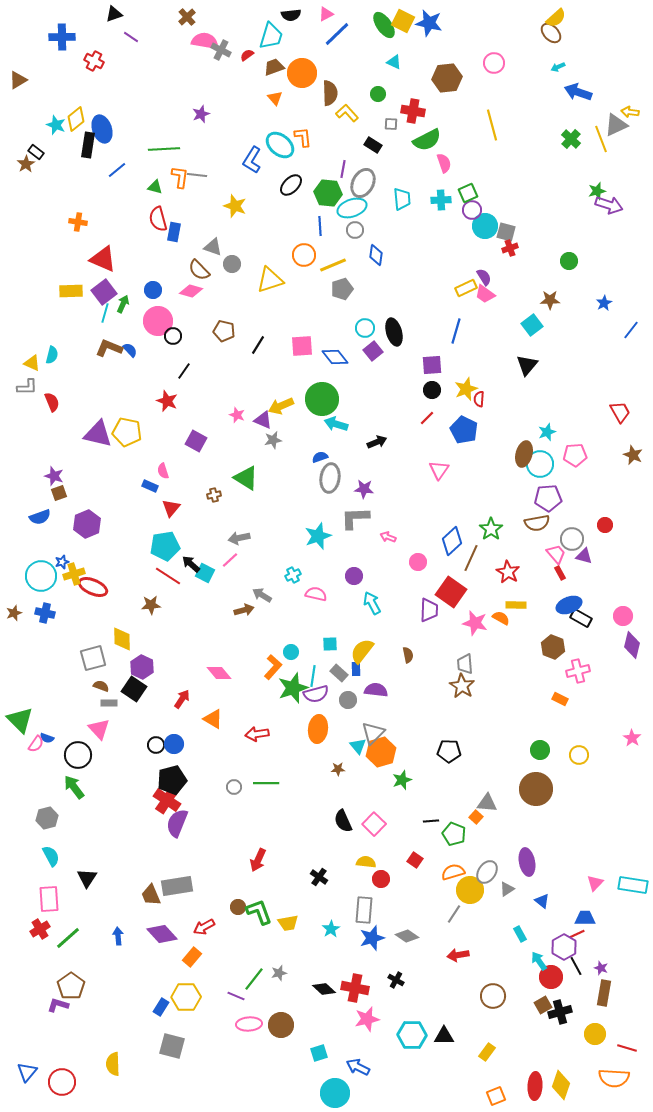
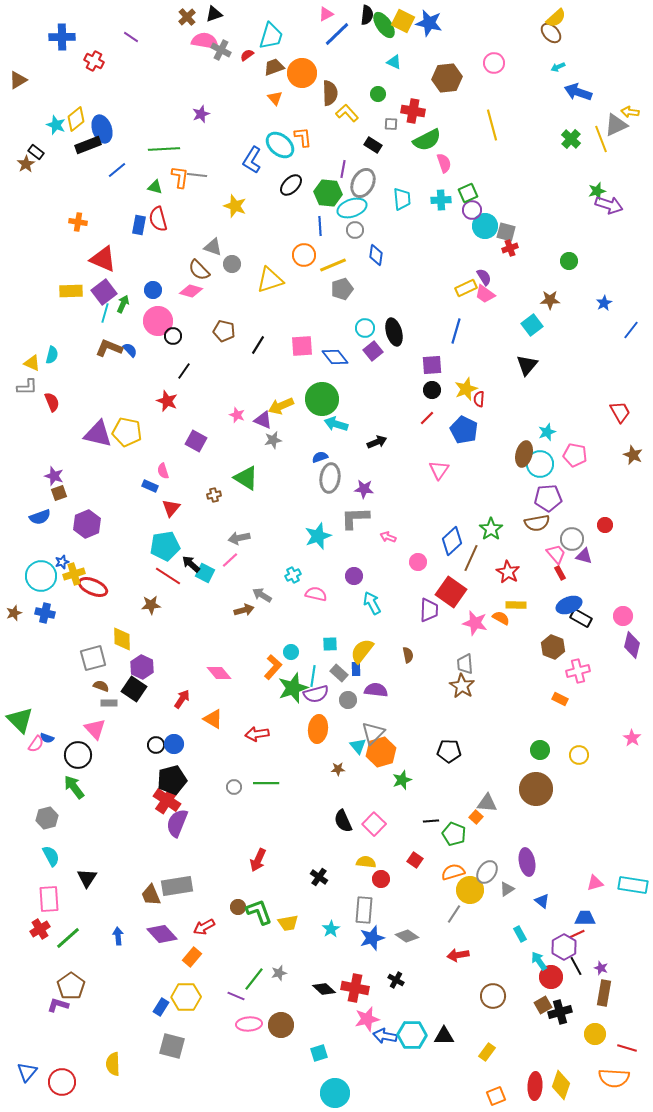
black triangle at (114, 14): moved 100 px right
black semicircle at (291, 15): moved 76 px right; rotated 78 degrees counterclockwise
black rectangle at (88, 145): rotated 60 degrees clockwise
blue rectangle at (174, 232): moved 35 px left, 7 px up
pink pentagon at (575, 455): rotated 15 degrees clockwise
pink triangle at (99, 729): moved 4 px left
pink triangle at (595, 883): rotated 30 degrees clockwise
blue arrow at (358, 1067): moved 27 px right, 31 px up; rotated 15 degrees counterclockwise
